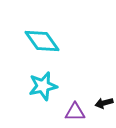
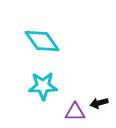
cyan star: rotated 12 degrees clockwise
black arrow: moved 5 px left
